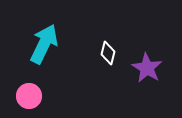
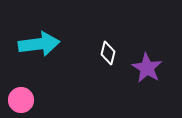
cyan arrow: moved 5 px left; rotated 57 degrees clockwise
pink circle: moved 8 px left, 4 px down
